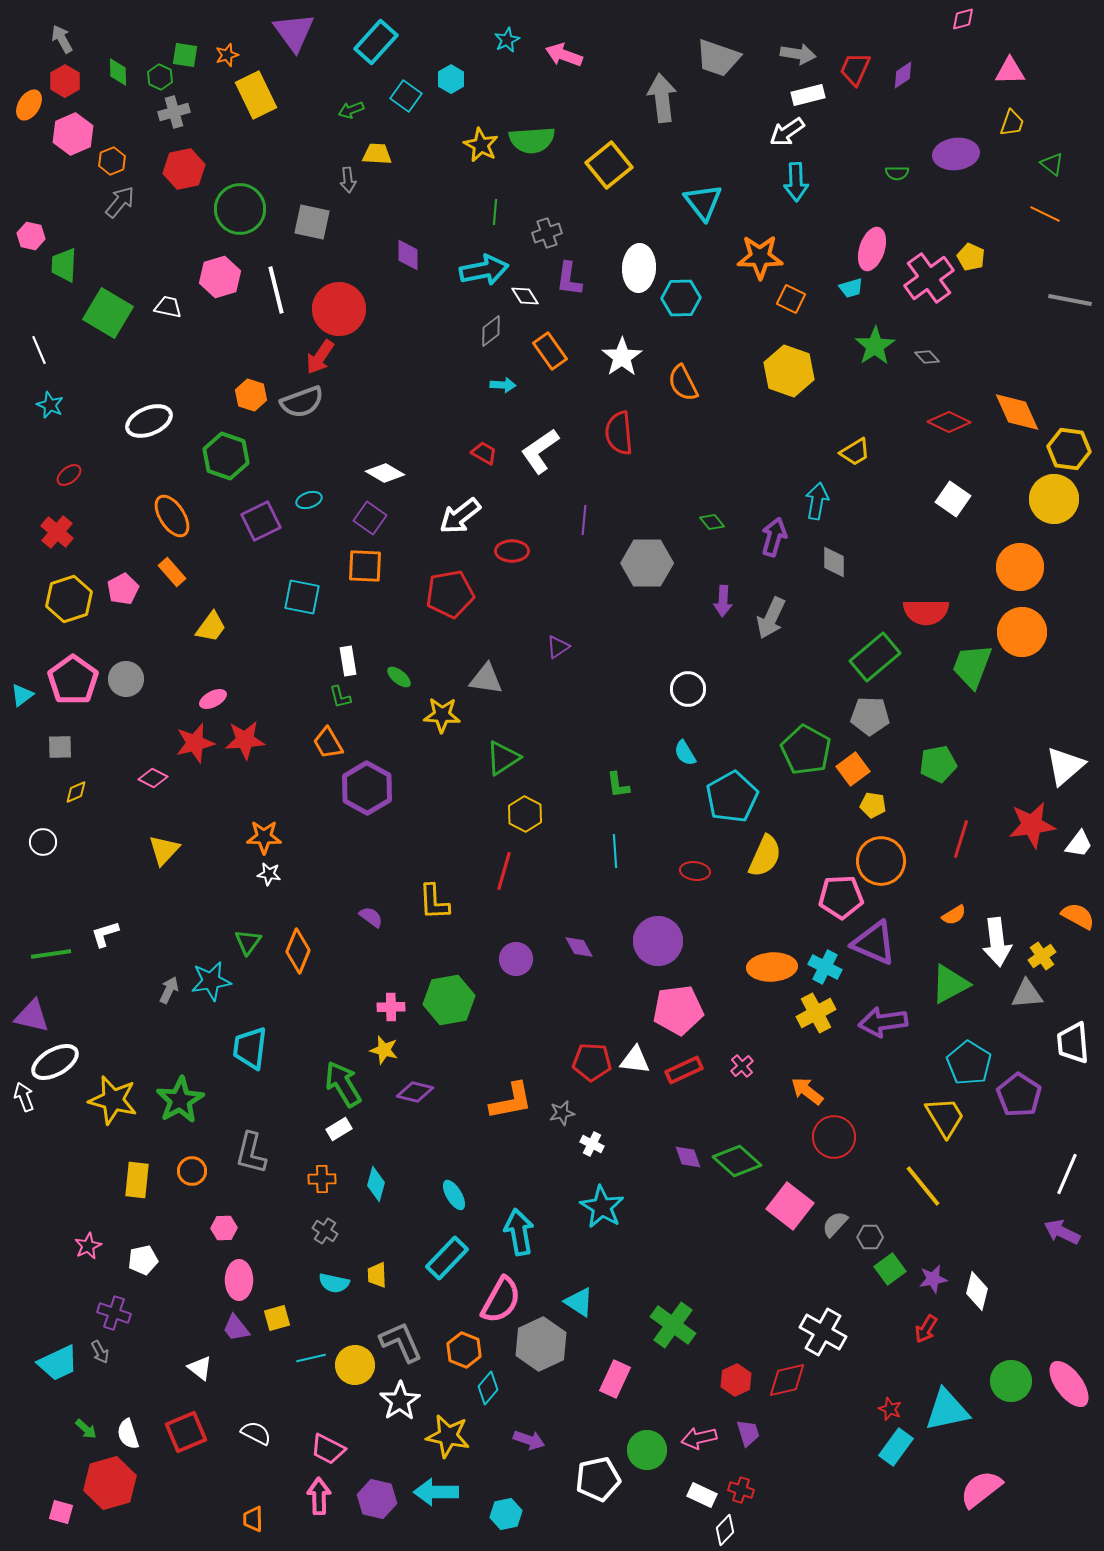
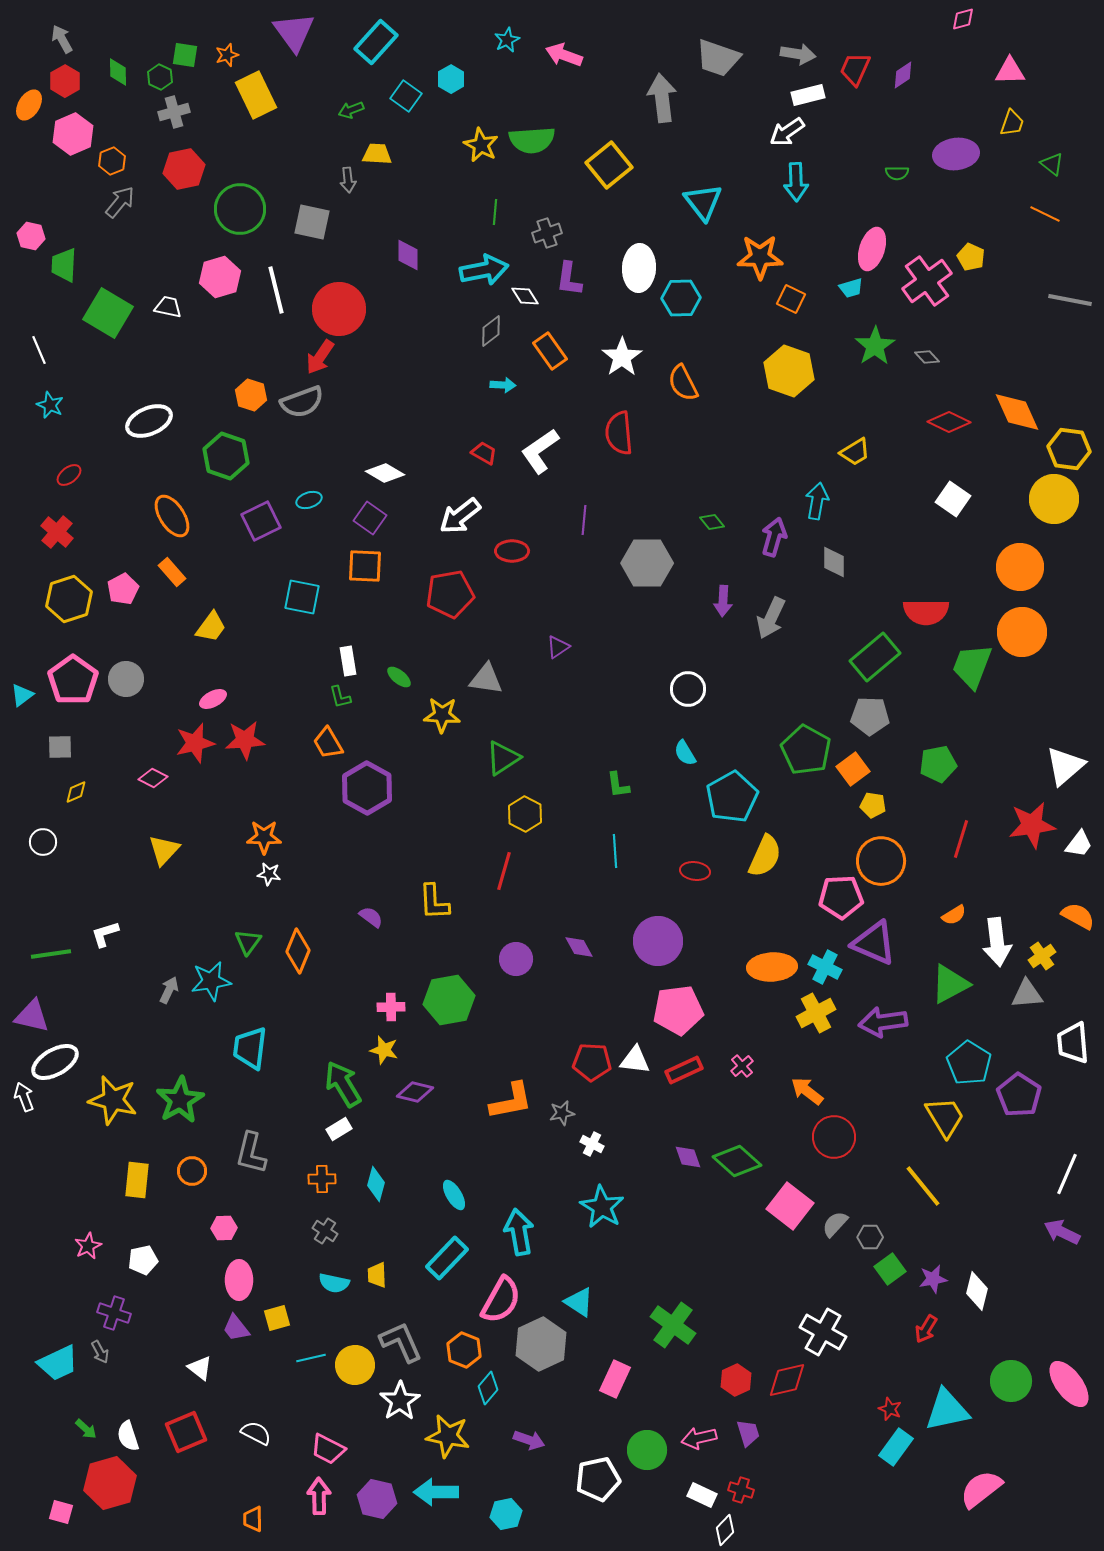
pink cross at (929, 278): moved 2 px left, 3 px down
white semicircle at (128, 1434): moved 2 px down
